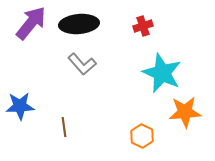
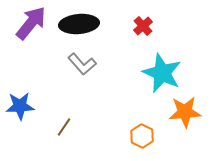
red cross: rotated 24 degrees counterclockwise
brown line: rotated 42 degrees clockwise
